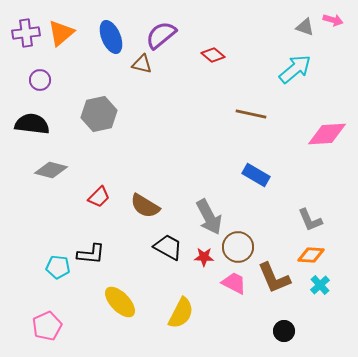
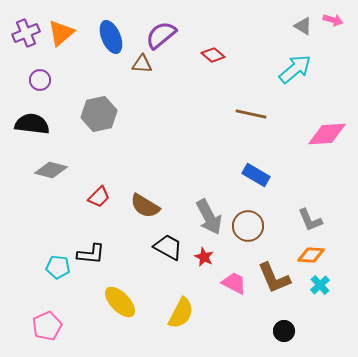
gray triangle: moved 2 px left, 1 px up; rotated 12 degrees clockwise
purple cross: rotated 16 degrees counterclockwise
brown triangle: rotated 10 degrees counterclockwise
brown circle: moved 10 px right, 21 px up
red star: rotated 24 degrees clockwise
